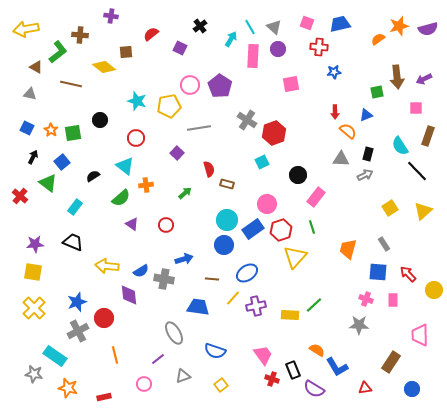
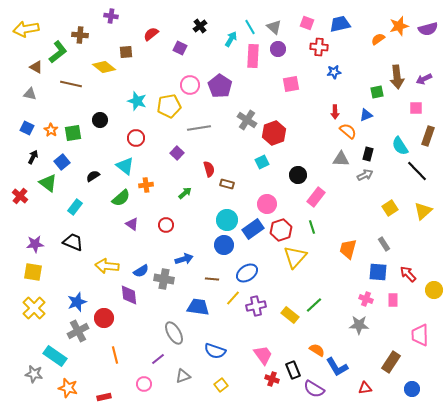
yellow rectangle at (290, 315): rotated 36 degrees clockwise
